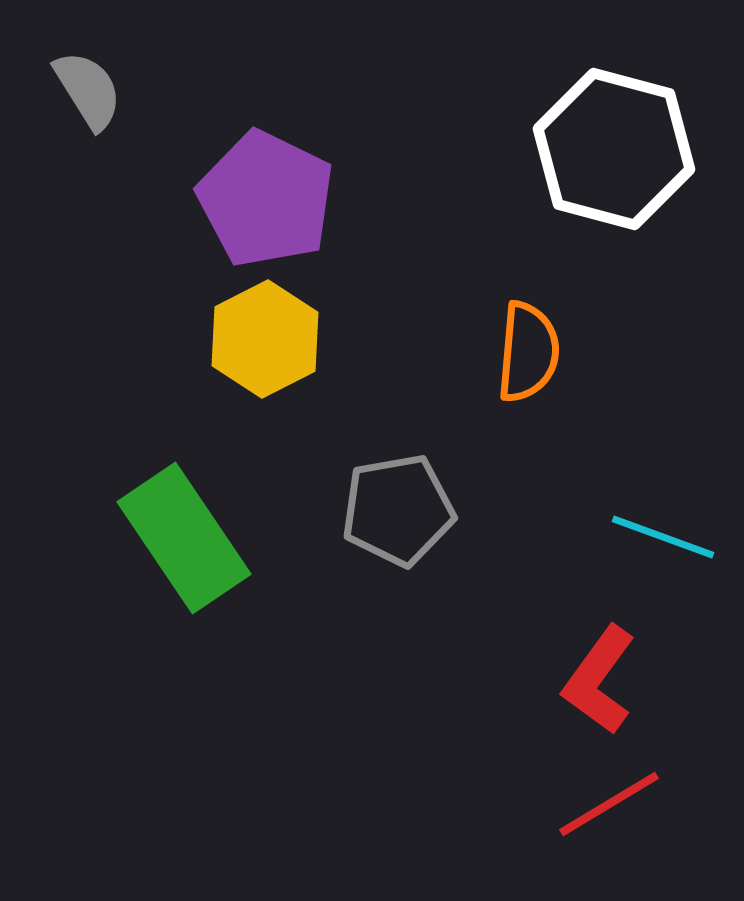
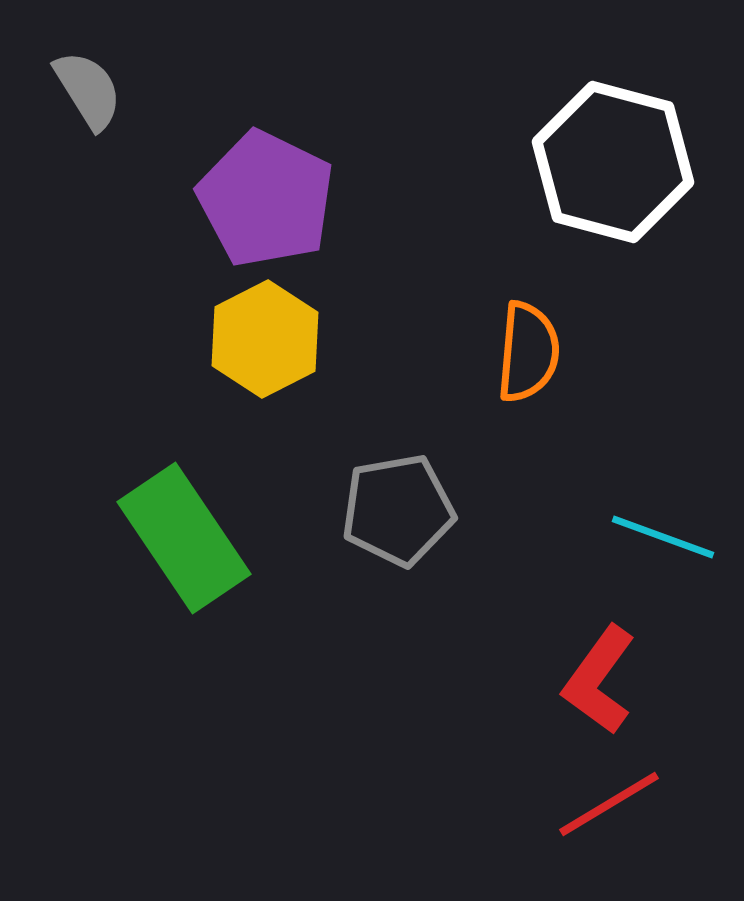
white hexagon: moved 1 px left, 13 px down
